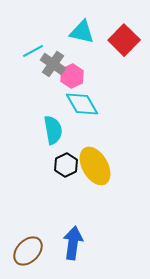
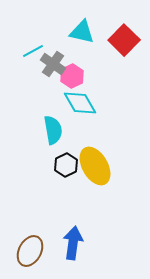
cyan diamond: moved 2 px left, 1 px up
brown ellipse: moved 2 px right; rotated 16 degrees counterclockwise
